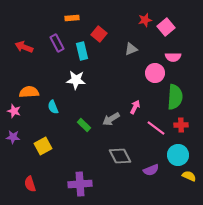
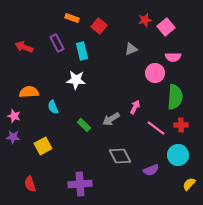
orange rectangle: rotated 24 degrees clockwise
red square: moved 8 px up
pink star: moved 5 px down
yellow semicircle: moved 8 px down; rotated 72 degrees counterclockwise
